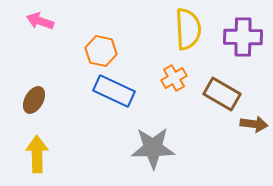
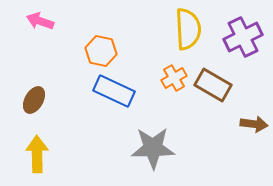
purple cross: rotated 27 degrees counterclockwise
brown rectangle: moved 9 px left, 9 px up
